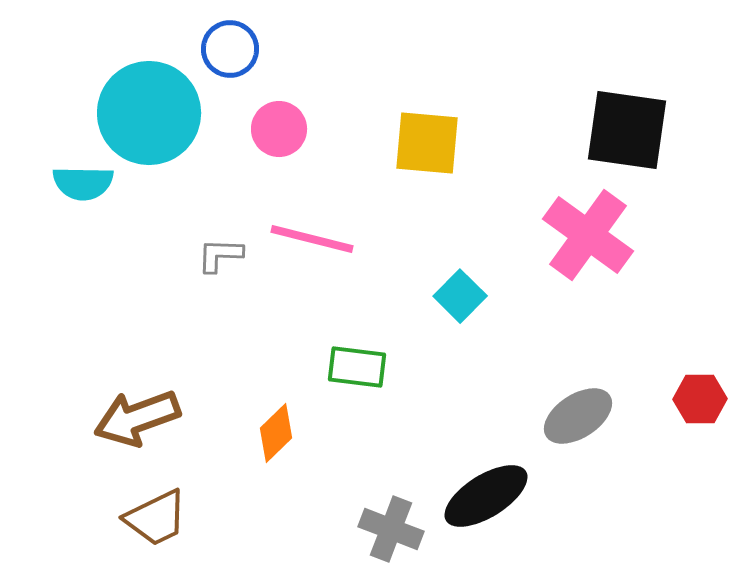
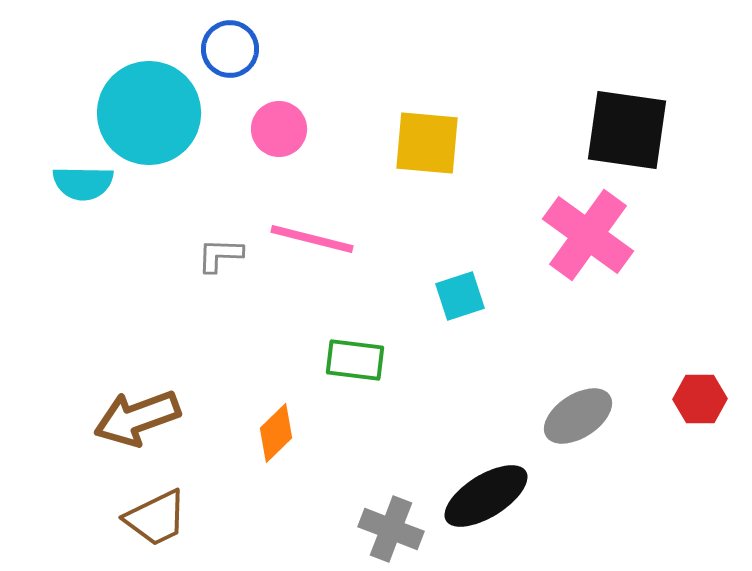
cyan square: rotated 27 degrees clockwise
green rectangle: moved 2 px left, 7 px up
